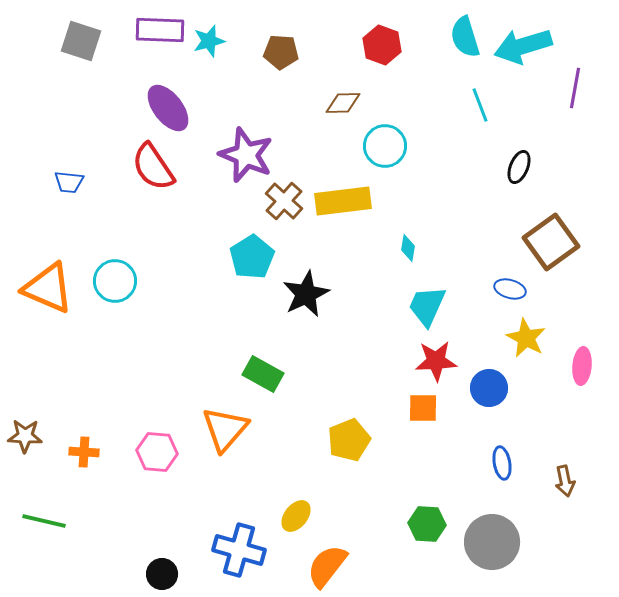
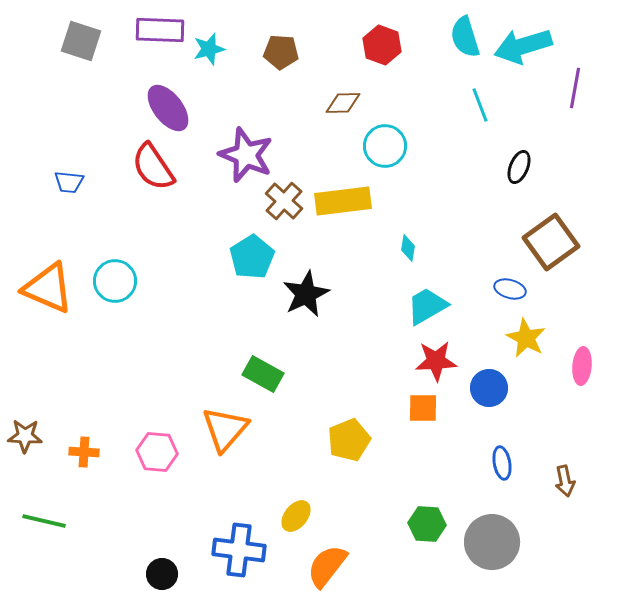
cyan star at (209, 41): moved 8 px down
cyan trapezoid at (427, 306): rotated 36 degrees clockwise
blue cross at (239, 550): rotated 9 degrees counterclockwise
